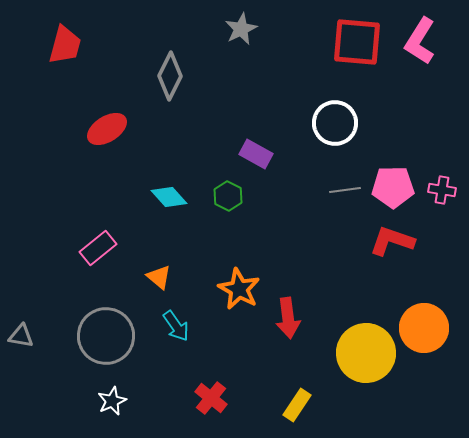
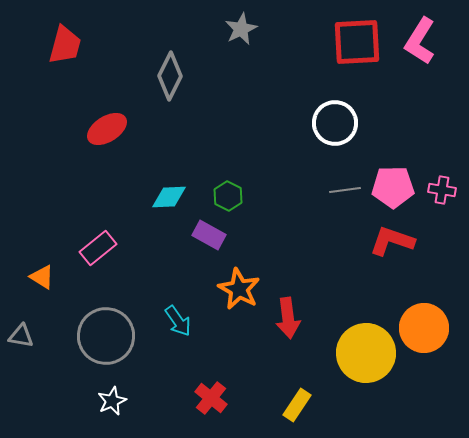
red square: rotated 8 degrees counterclockwise
purple rectangle: moved 47 px left, 81 px down
cyan diamond: rotated 51 degrees counterclockwise
orange triangle: moved 117 px left; rotated 8 degrees counterclockwise
cyan arrow: moved 2 px right, 5 px up
